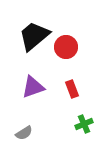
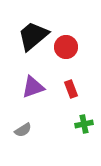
black trapezoid: moved 1 px left
red rectangle: moved 1 px left
green cross: rotated 12 degrees clockwise
gray semicircle: moved 1 px left, 3 px up
